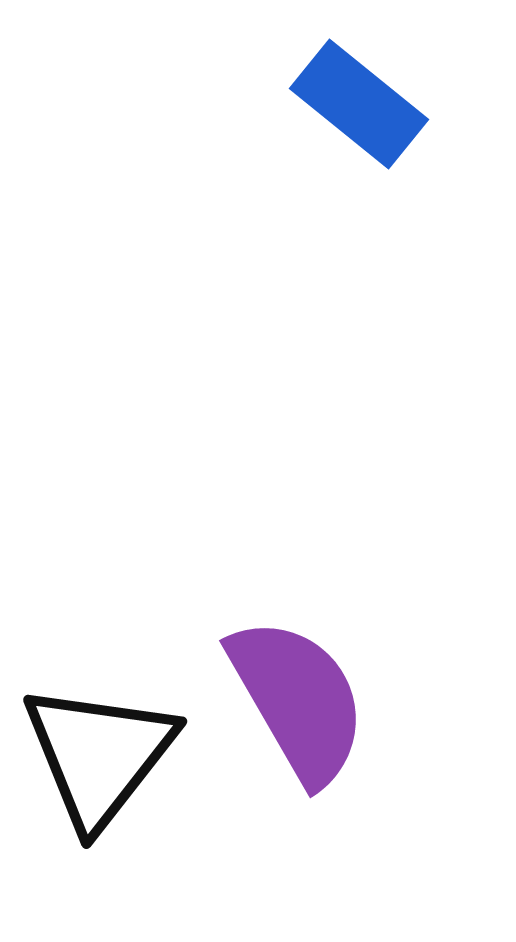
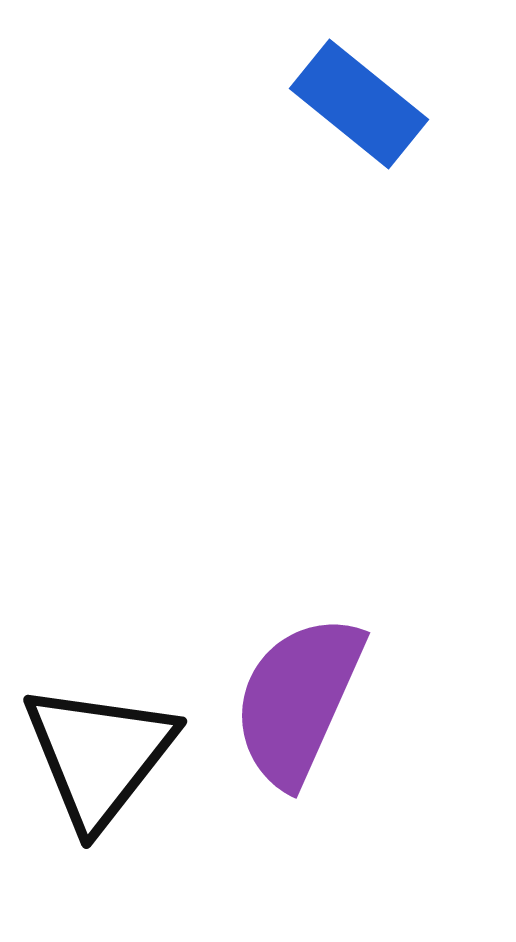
purple semicircle: rotated 126 degrees counterclockwise
